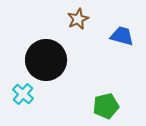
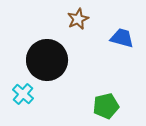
blue trapezoid: moved 2 px down
black circle: moved 1 px right
